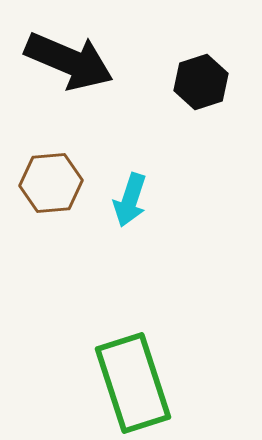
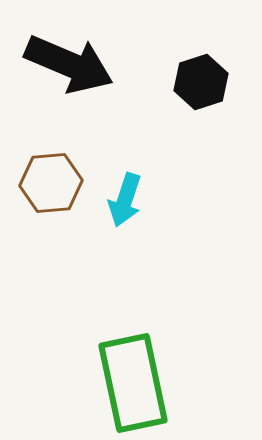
black arrow: moved 3 px down
cyan arrow: moved 5 px left
green rectangle: rotated 6 degrees clockwise
